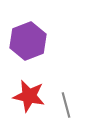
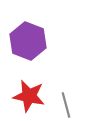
purple hexagon: rotated 18 degrees counterclockwise
